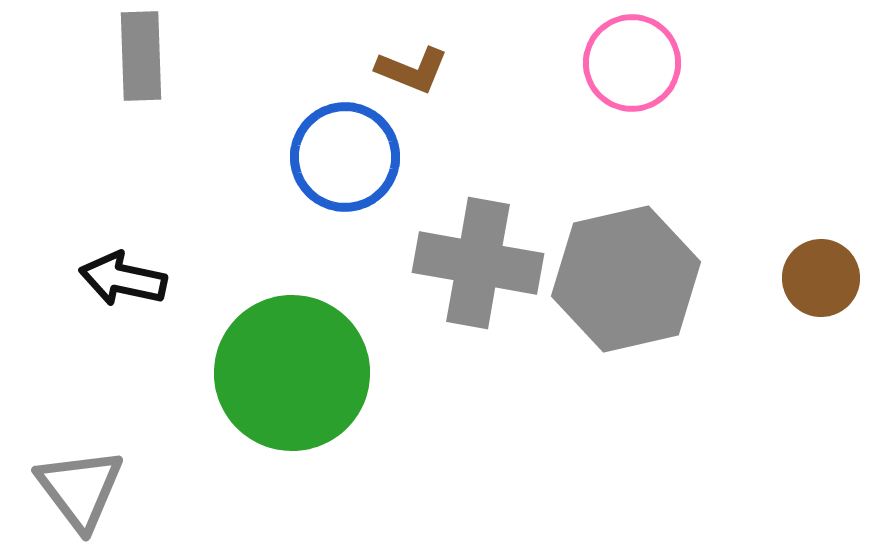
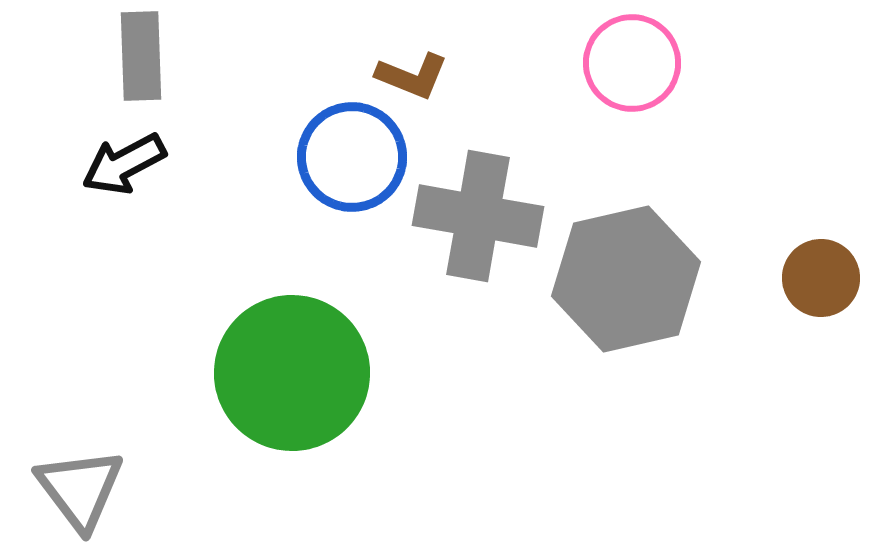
brown L-shape: moved 6 px down
blue circle: moved 7 px right
gray cross: moved 47 px up
black arrow: moved 1 px right, 115 px up; rotated 40 degrees counterclockwise
